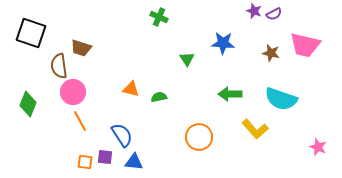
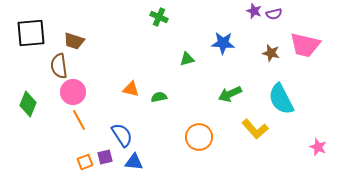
purple semicircle: rotated 14 degrees clockwise
black square: rotated 24 degrees counterclockwise
brown trapezoid: moved 7 px left, 7 px up
green triangle: rotated 49 degrees clockwise
green arrow: rotated 25 degrees counterclockwise
cyan semicircle: rotated 44 degrees clockwise
orange line: moved 1 px left, 1 px up
purple square: rotated 21 degrees counterclockwise
orange square: rotated 28 degrees counterclockwise
